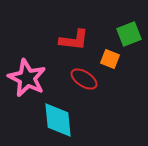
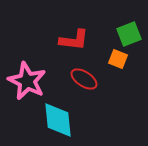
orange square: moved 8 px right
pink star: moved 3 px down
